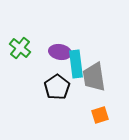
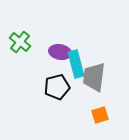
green cross: moved 6 px up
cyan rectangle: rotated 8 degrees counterclockwise
gray trapezoid: rotated 16 degrees clockwise
black pentagon: rotated 20 degrees clockwise
